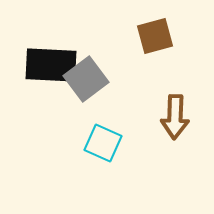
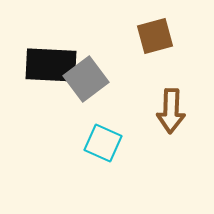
brown arrow: moved 4 px left, 6 px up
